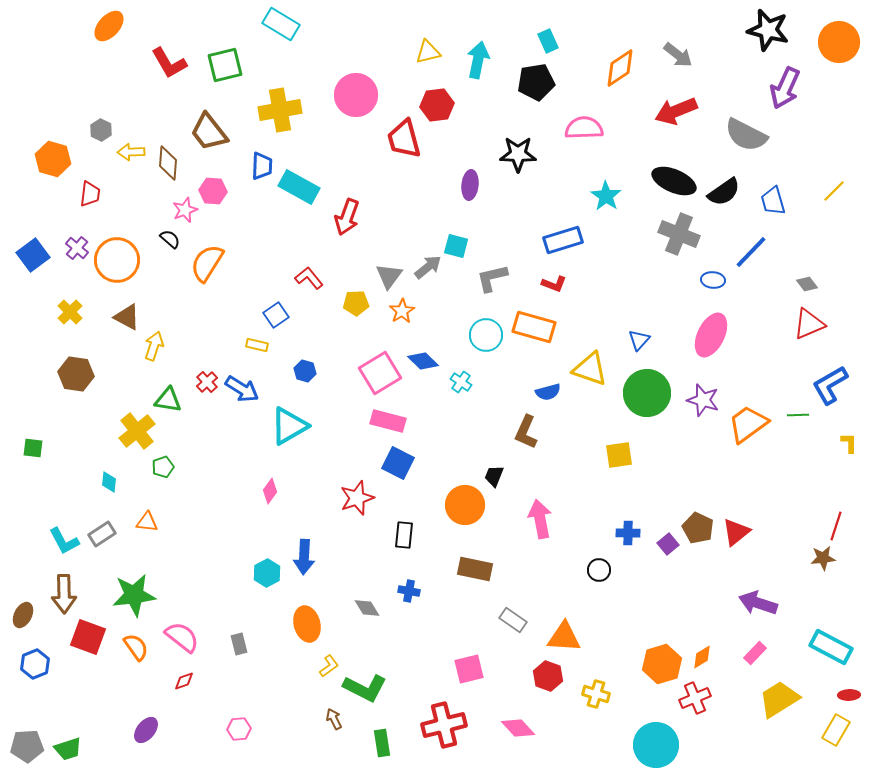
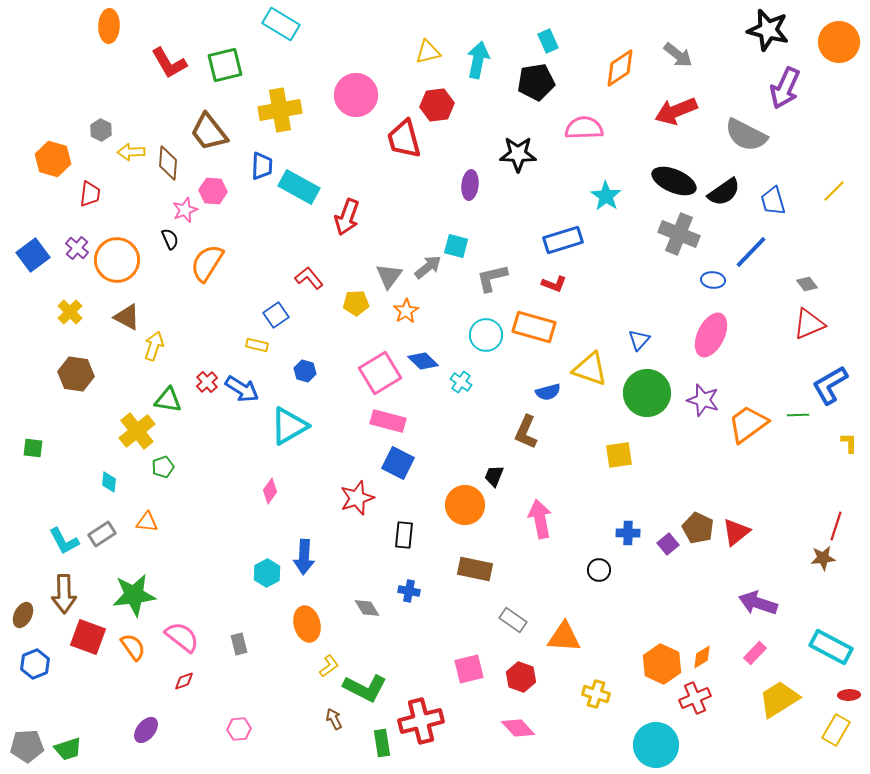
orange ellipse at (109, 26): rotated 40 degrees counterclockwise
black semicircle at (170, 239): rotated 25 degrees clockwise
orange star at (402, 311): moved 4 px right
orange semicircle at (136, 647): moved 3 px left
orange hexagon at (662, 664): rotated 18 degrees counterclockwise
red hexagon at (548, 676): moved 27 px left, 1 px down
red cross at (444, 725): moved 23 px left, 4 px up
